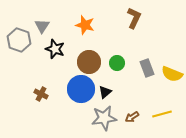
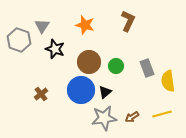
brown L-shape: moved 6 px left, 3 px down
green circle: moved 1 px left, 3 px down
yellow semicircle: moved 4 px left, 7 px down; rotated 60 degrees clockwise
blue circle: moved 1 px down
brown cross: rotated 24 degrees clockwise
